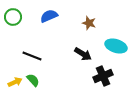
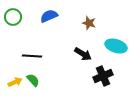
black line: rotated 18 degrees counterclockwise
